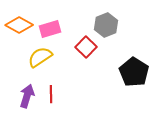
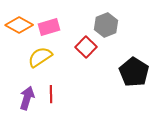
pink rectangle: moved 1 px left, 2 px up
purple arrow: moved 2 px down
